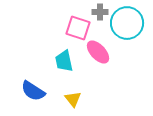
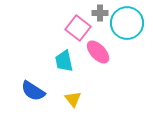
gray cross: moved 1 px down
pink square: rotated 20 degrees clockwise
